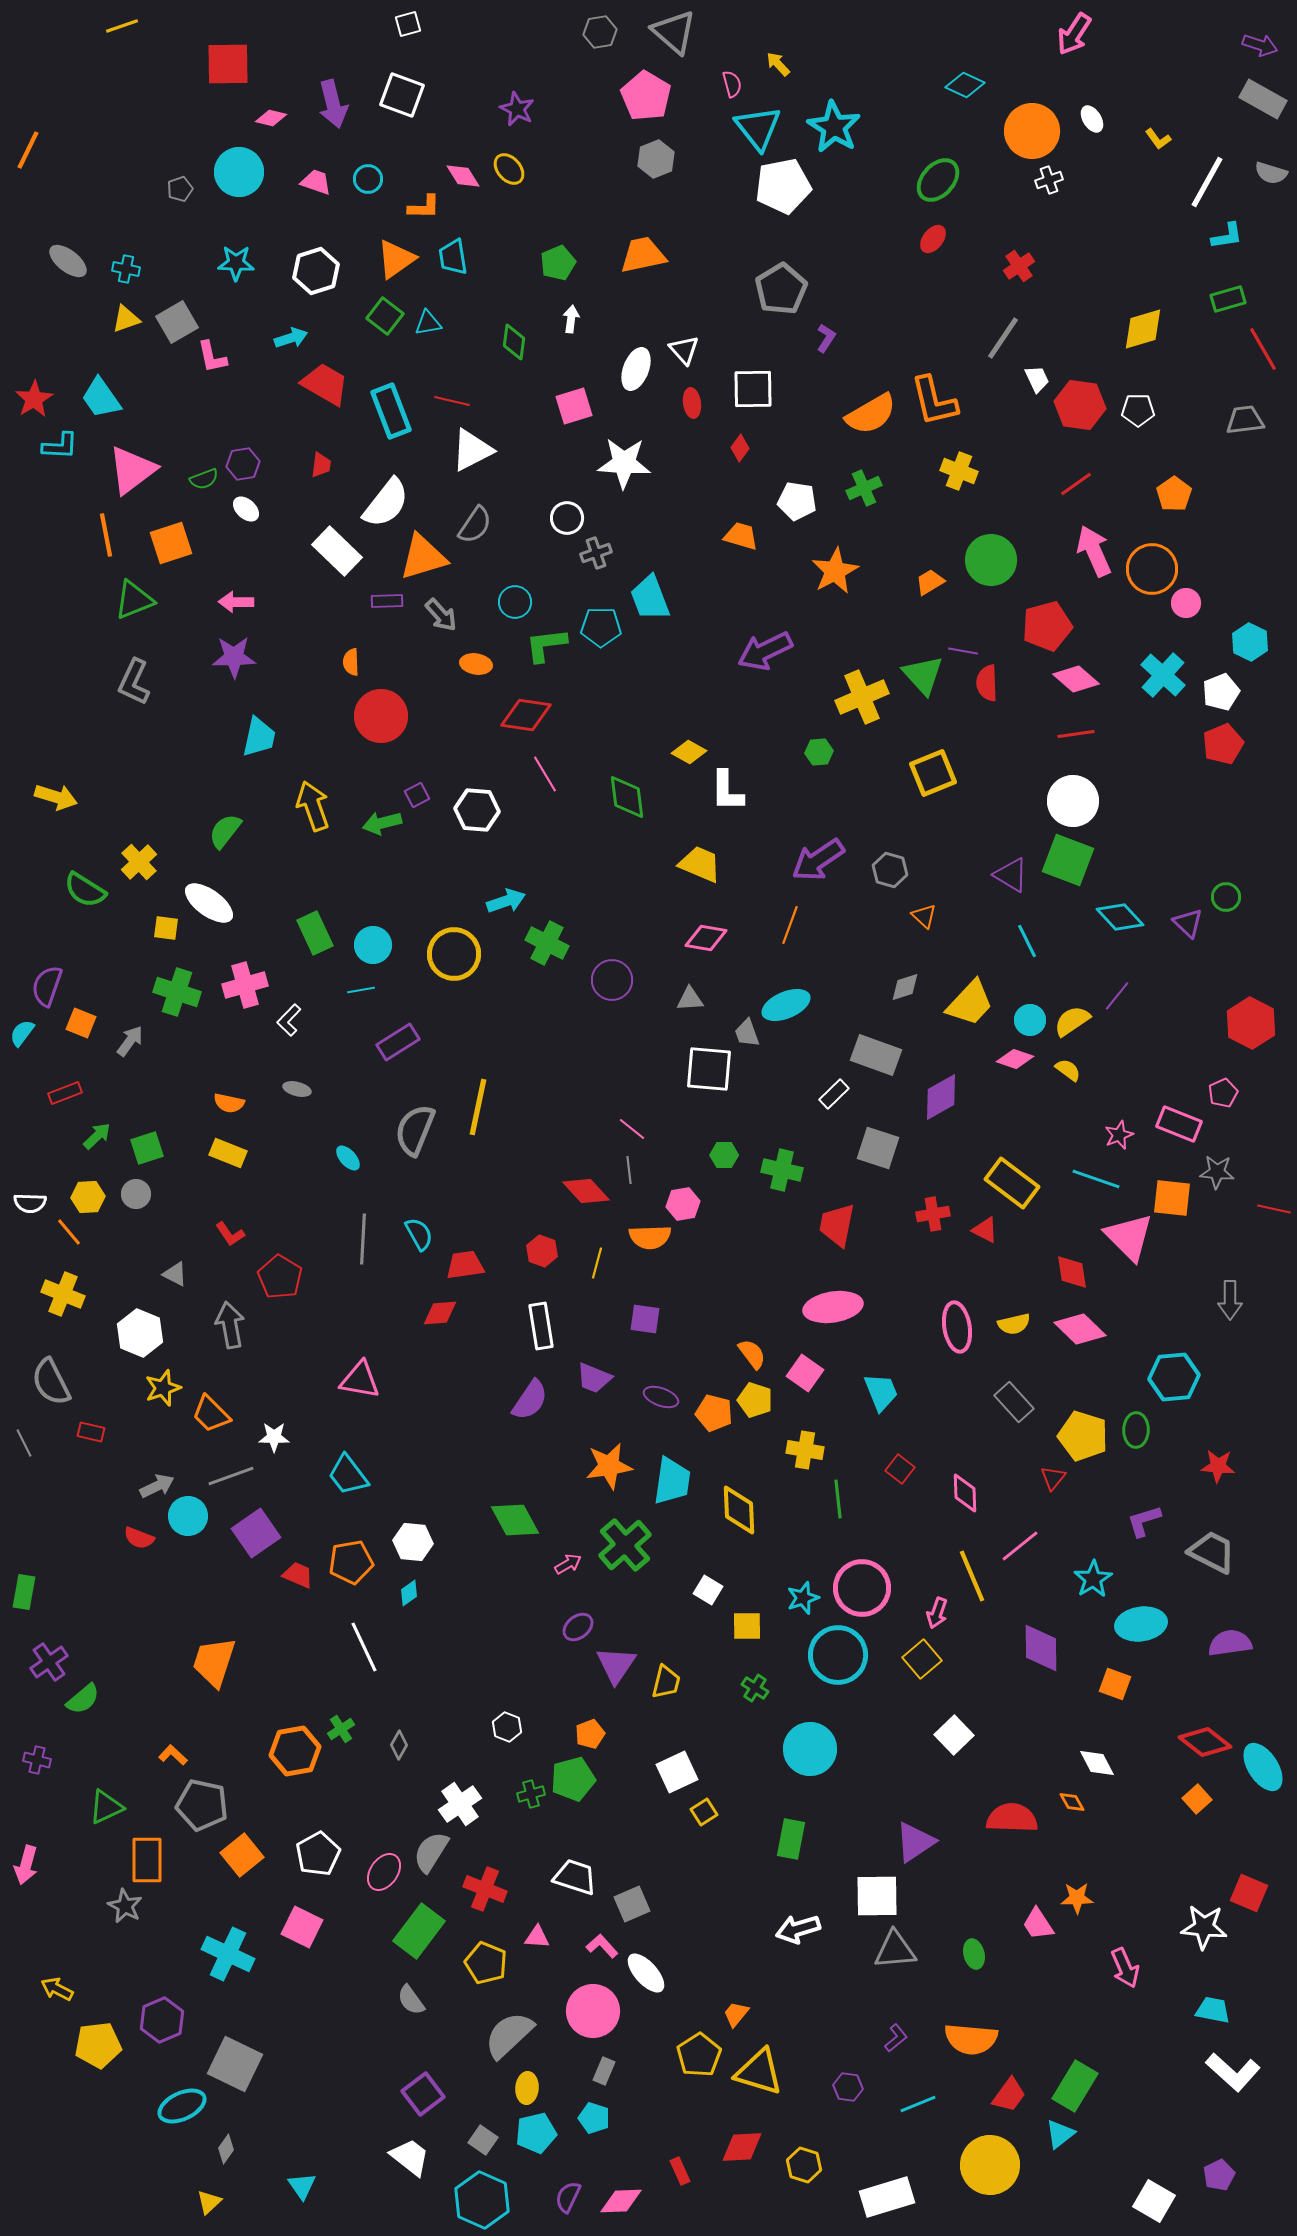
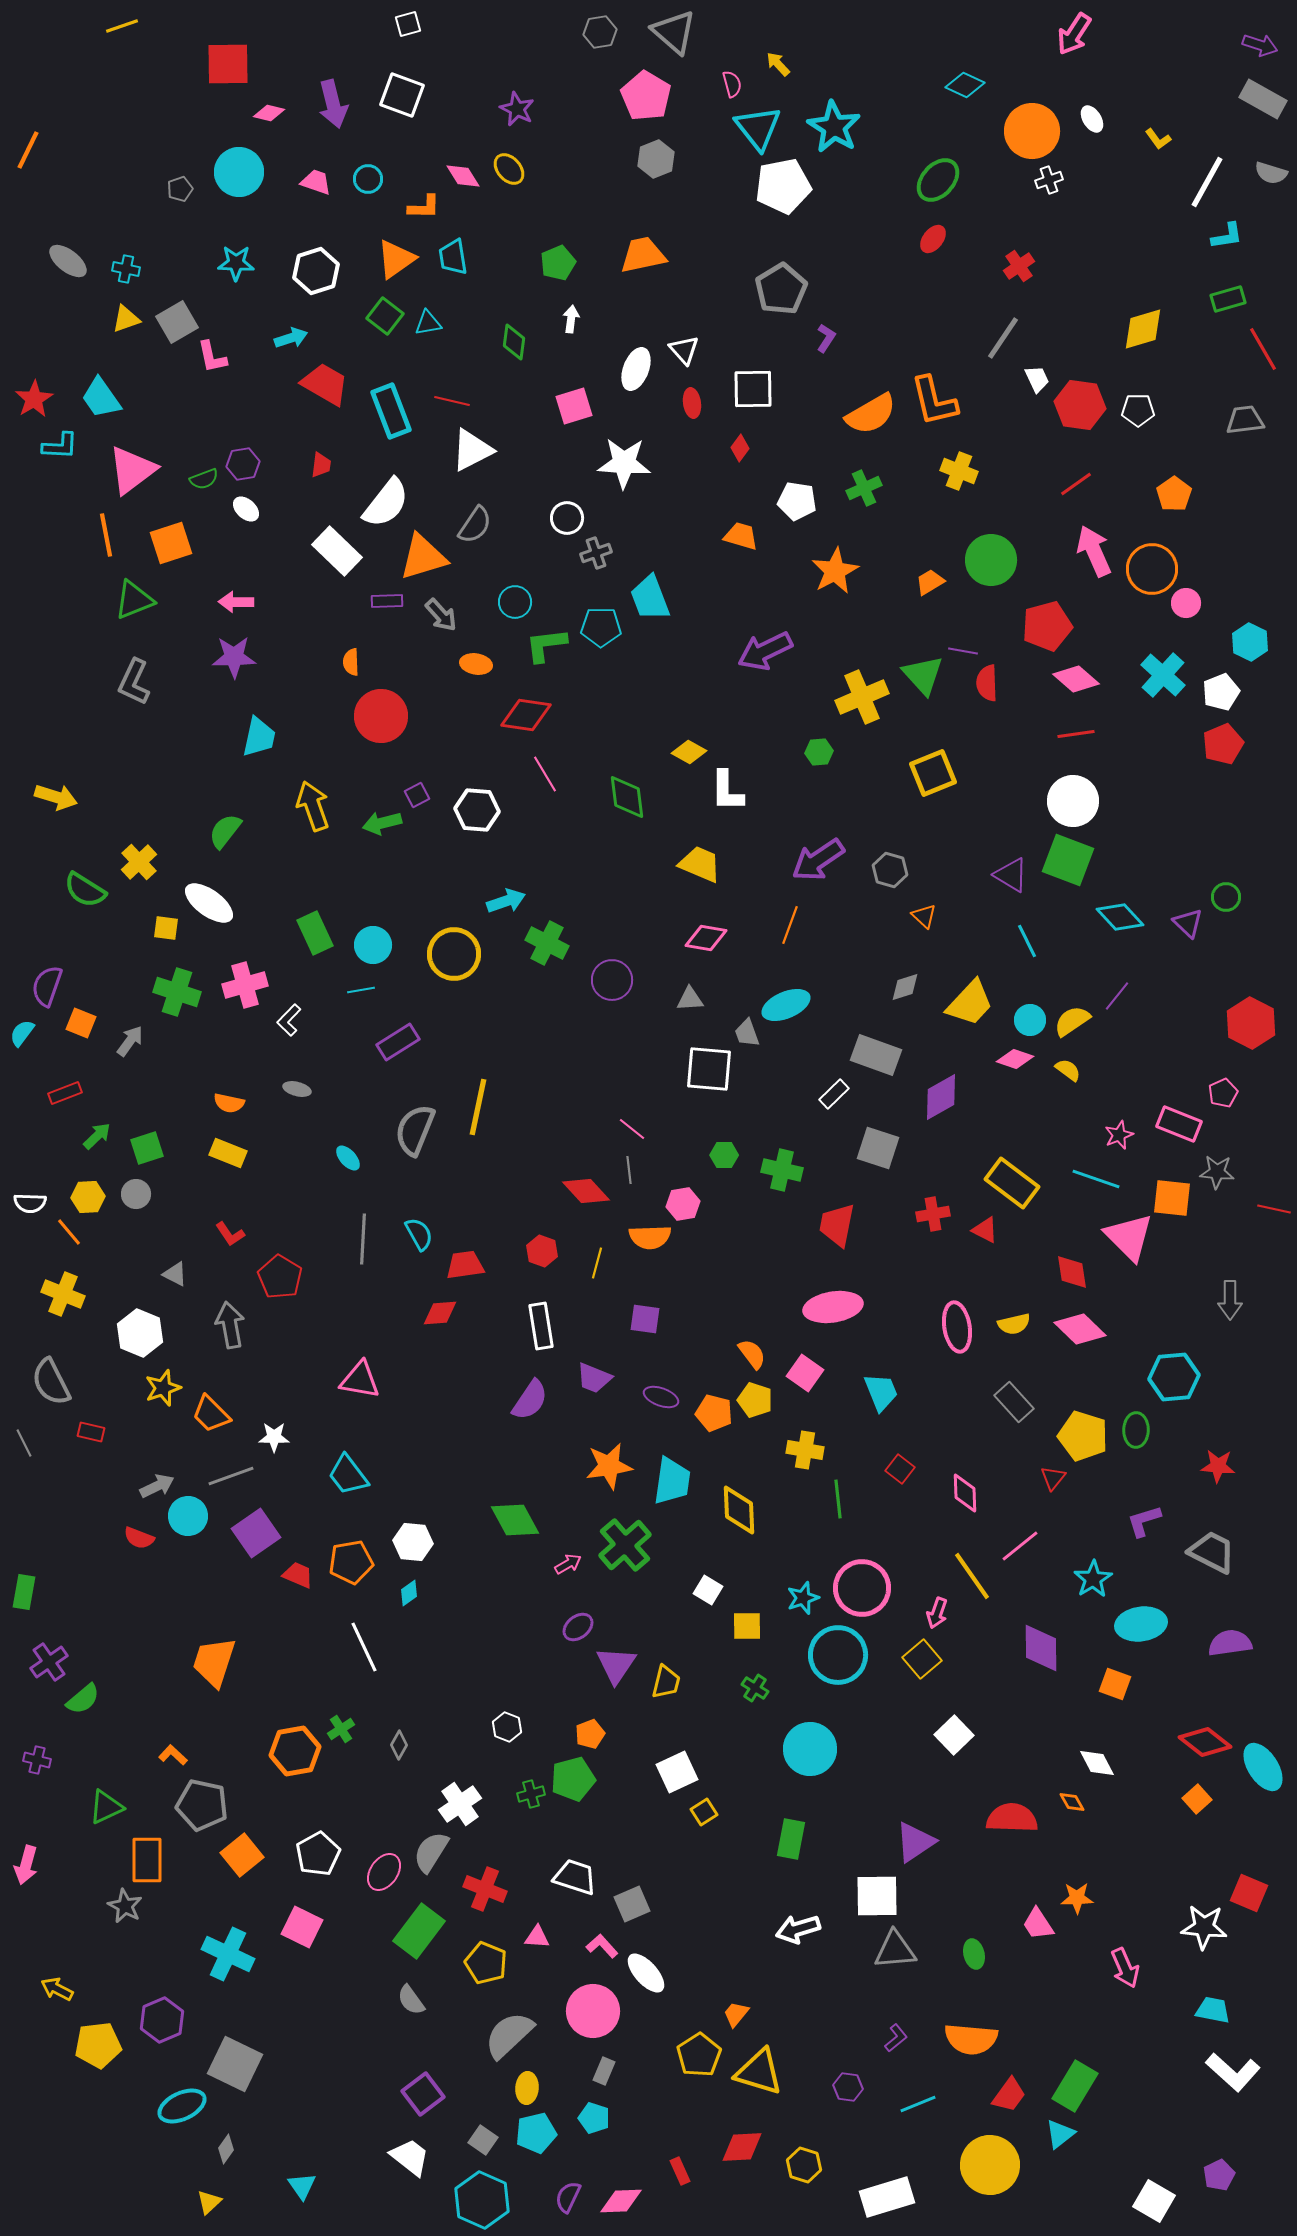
pink diamond at (271, 118): moved 2 px left, 5 px up
yellow line at (972, 1576): rotated 12 degrees counterclockwise
